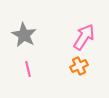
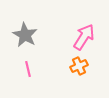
gray star: moved 1 px right
